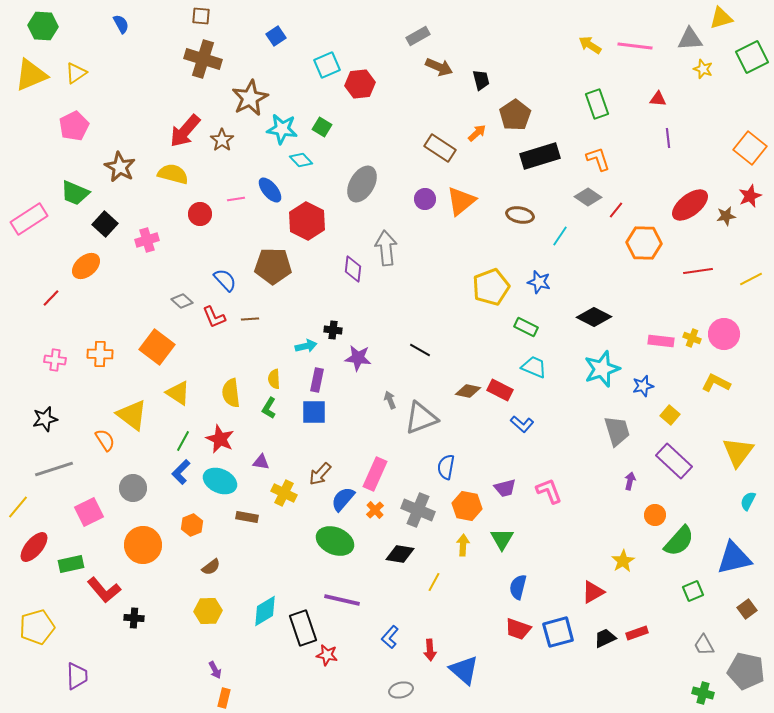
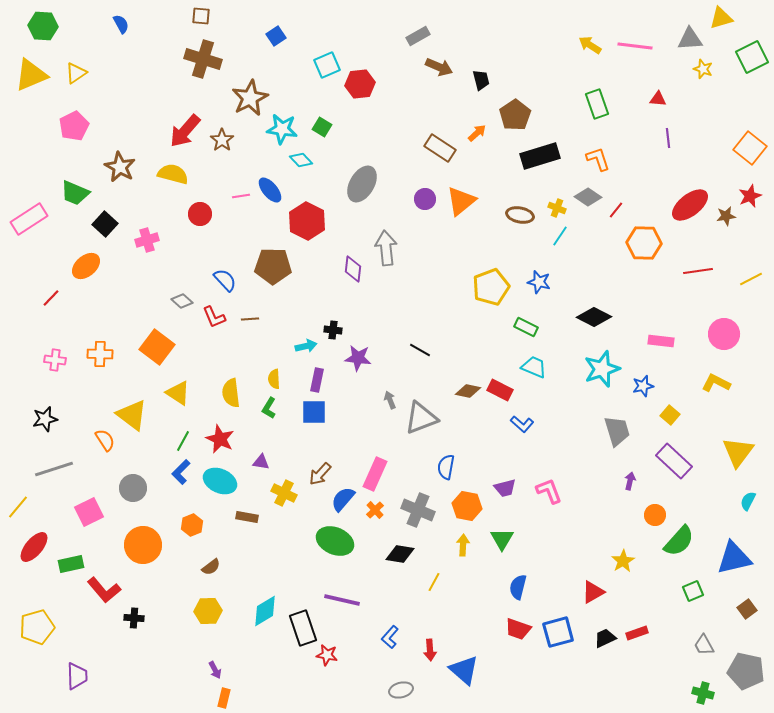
pink line at (236, 199): moved 5 px right, 3 px up
yellow cross at (692, 338): moved 135 px left, 130 px up
